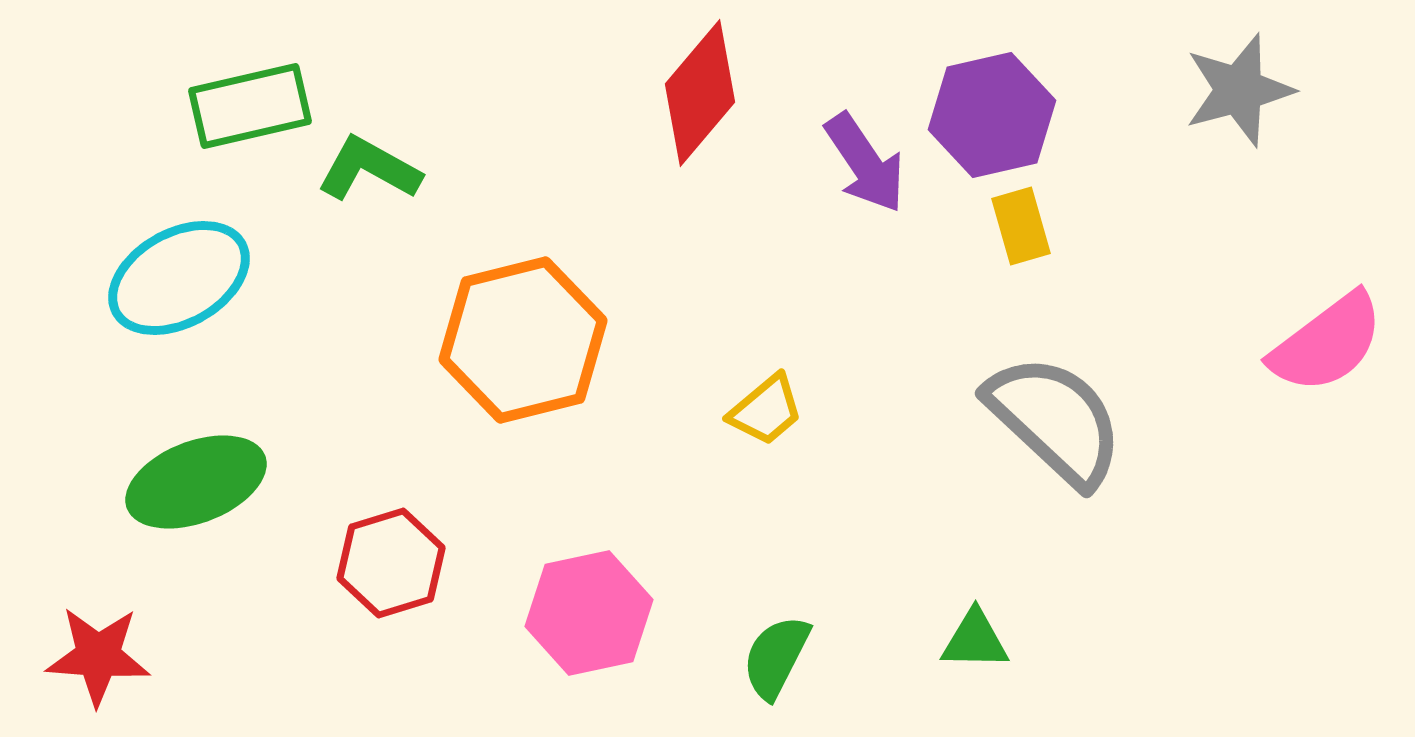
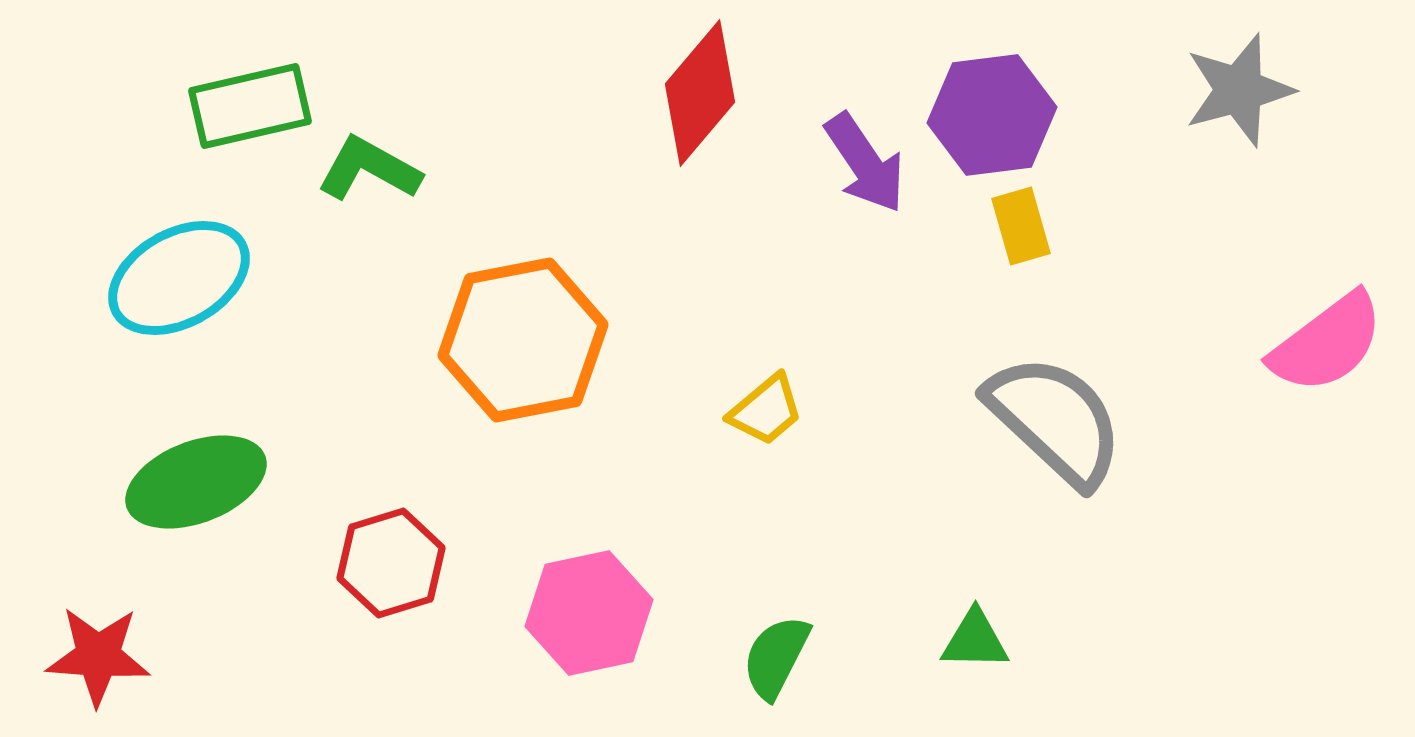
purple hexagon: rotated 6 degrees clockwise
orange hexagon: rotated 3 degrees clockwise
